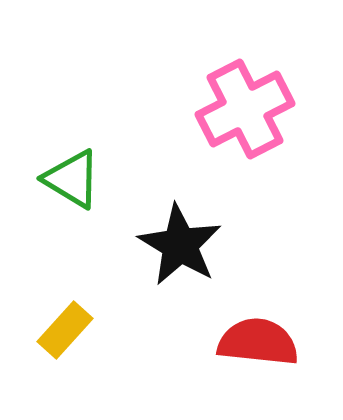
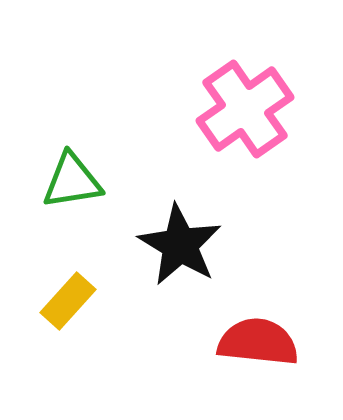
pink cross: rotated 8 degrees counterclockwise
green triangle: moved 2 px down; rotated 40 degrees counterclockwise
yellow rectangle: moved 3 px right, 29 px up
